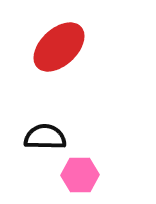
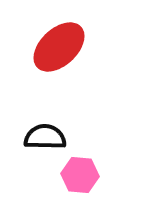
pink hexagon: rotated 6 degrees clockwise
